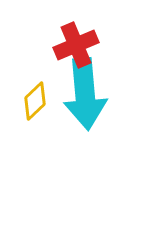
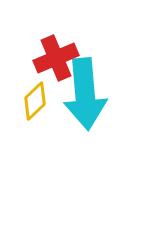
red cross: moved 20 px left, 13 px down
